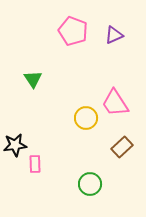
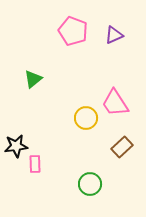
green triangle: rotated 24 degrees clockwise
black star: moved 1 px right, 1 px down
